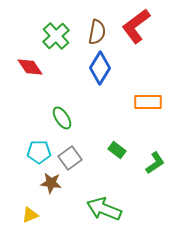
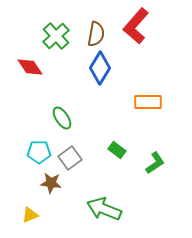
red L-shape: rotated 12 degrees counterclockwise
brown semicircle: moved 1 px left, 2 px down
